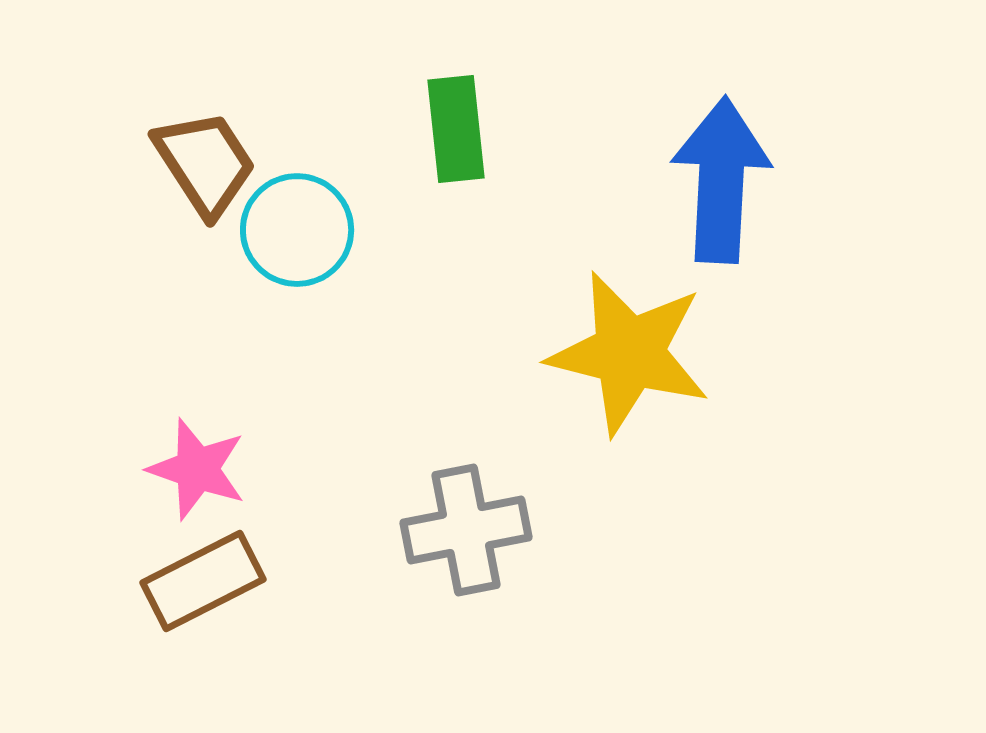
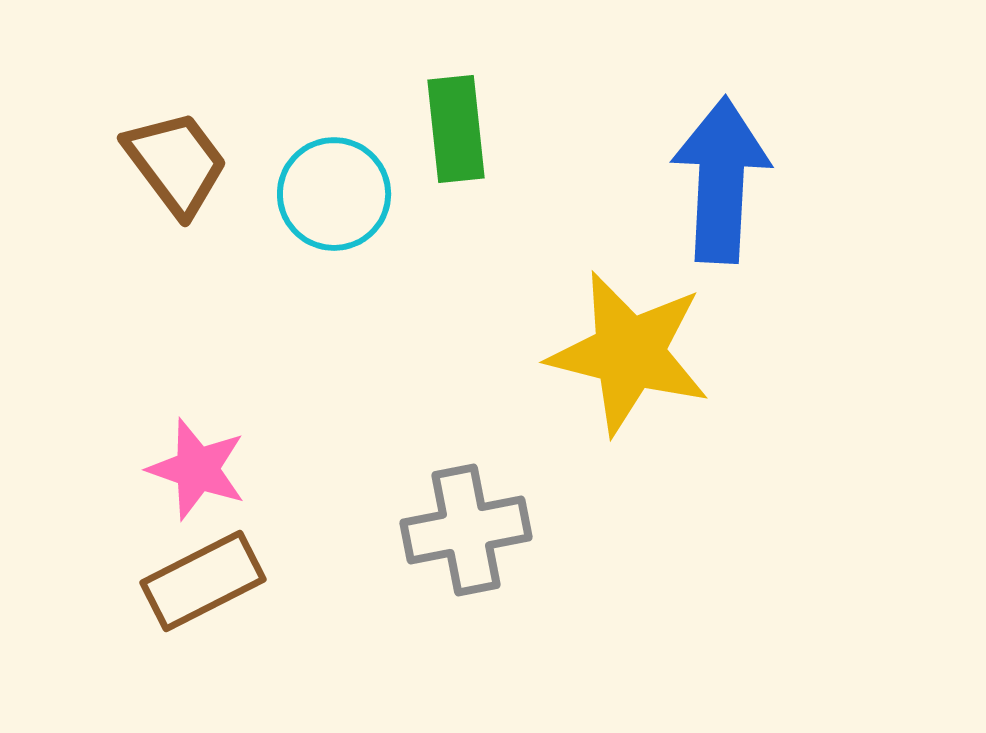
brown trapezoid: moved 29 px left; rotated 4 degrees counterclockwise
cyan circle: moved 37 px right, 36 px up
